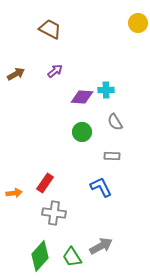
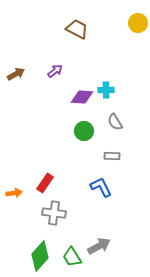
brown trapezoid: moved 27 px right
green circle: moved 2 px right, 1 px up
gray arrow: moved 2 px left
